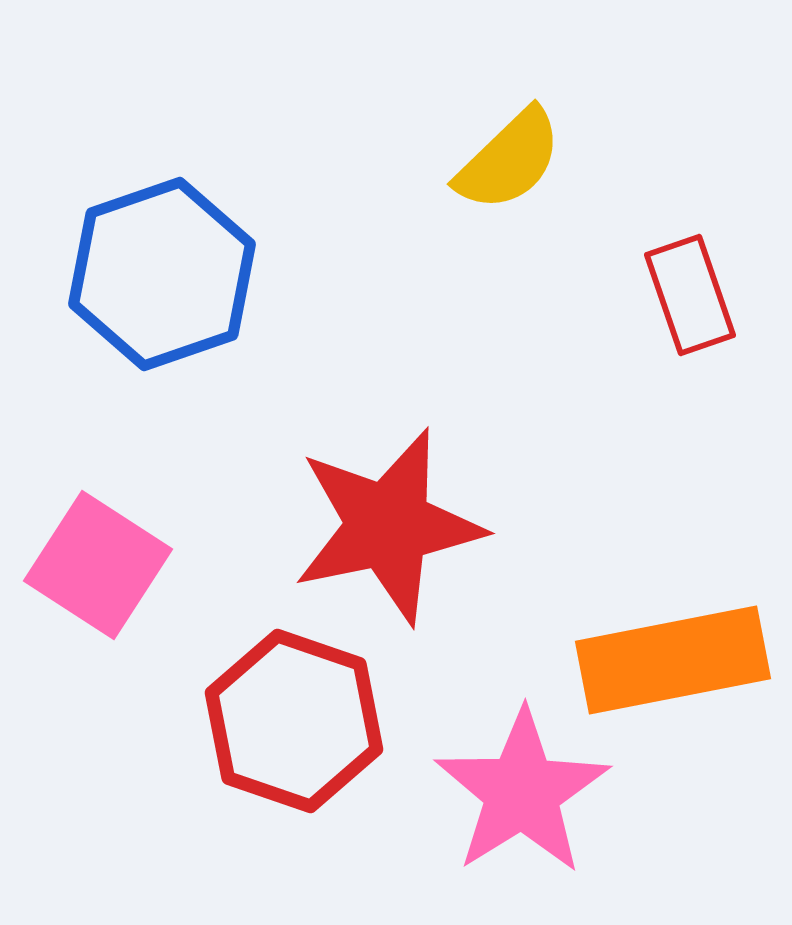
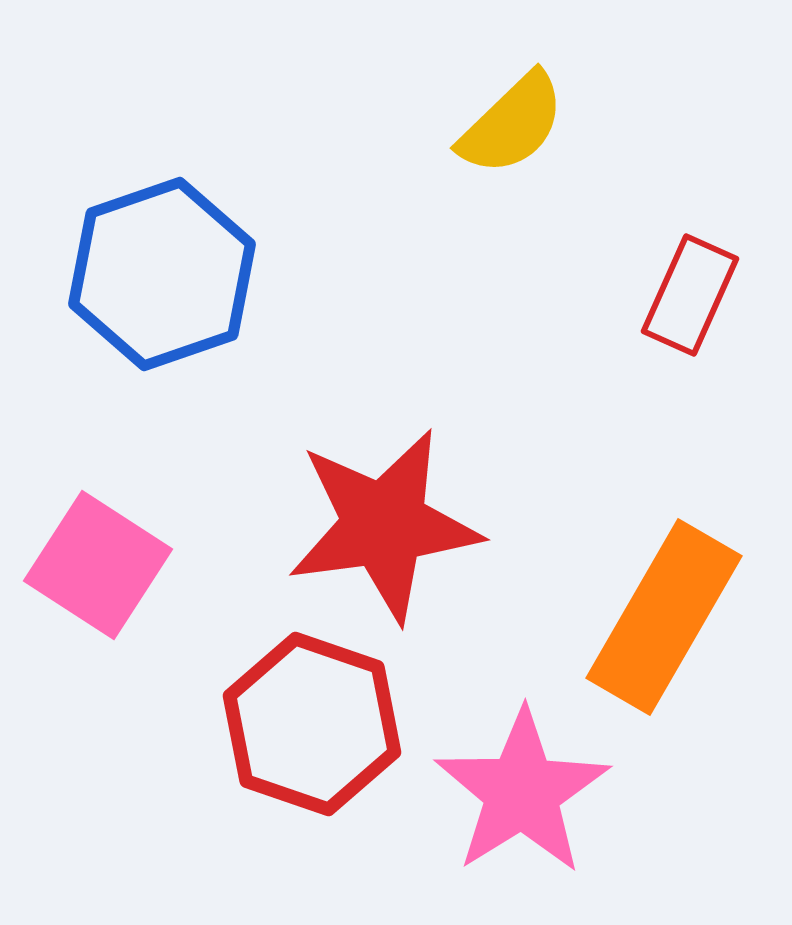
yellow semicircle: moved 3 px right, 36 px up
red rectangle: rotated 43 degrees clockwise
red star: moved 4 px left, 1 px up; rotated 4 degrees clockwise
orange rectangle: moved 9 px left, 43 px up; rotated 49 degrees counterclockwise
red hexagon: moved 18 px right, 3 px down
